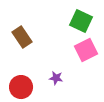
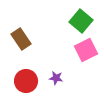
green square: rotated 15 degrees clockwise
brown rectangle: moved 1 px left, 2 px down
red circle: moved 5 px right, 6 px up
